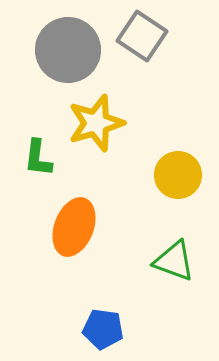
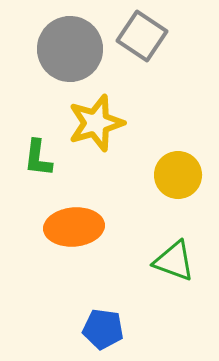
gray circle: moved 2 px right, 1 px up
orange ellipse: rotated 64 degrees clockwise
